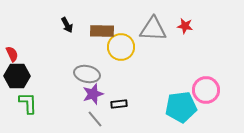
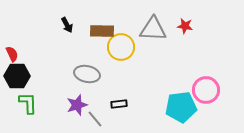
purple star: moved 16 px left, 11 px down
